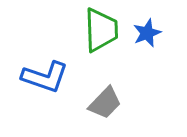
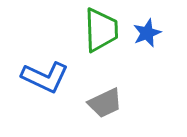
blue L-shape: rotated 6 degrees clockwise
gray trapezoid: rotated 21 degrees clockwise
